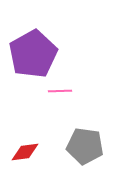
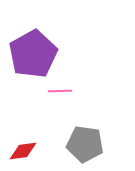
gray pentagon: moved 2 px up
red diamond: moved 2 px left, 1 px up
